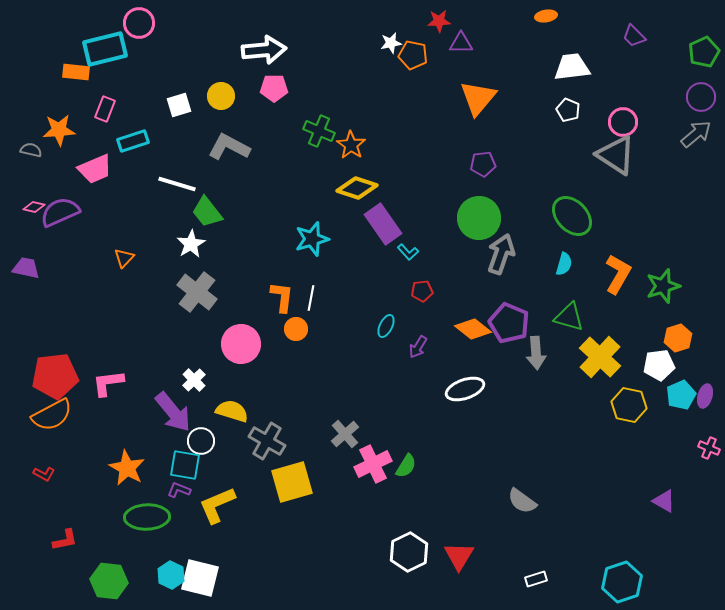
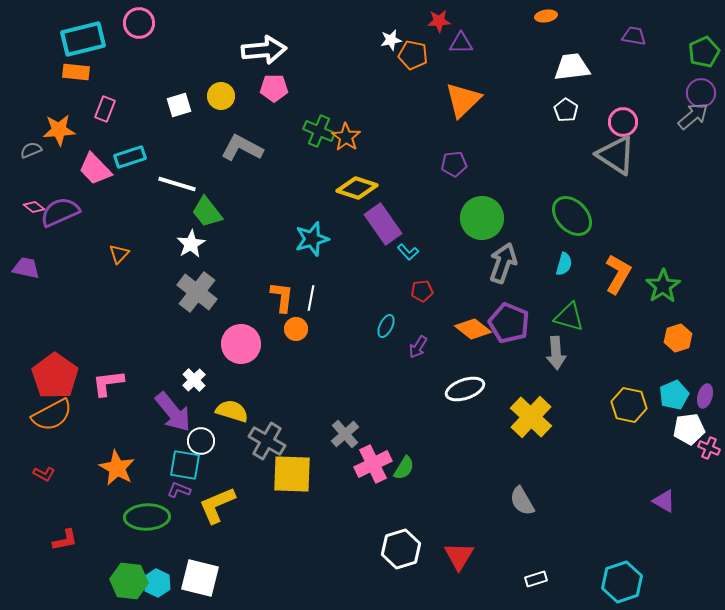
purple trapezoid at (634, 36): rotated 145 degrees clockwise
white star at (391, 43): moved 3 px up
cyan rectangle at (105, 49): moved 22 px left, 10 px up
purple circle at (701, 97): moved 4 px up
orange triangle at (478, 98): moved 15 px left, 2 px down; rotated 6 degrees clockwise
white pentagon at (568, 110): moved 2 px left; rotated 10 degrees clockwise
gray arrow at (696, 134): moved 3 px left, 18 px up
cyan rectangle at (133, 141): moved 3 px left, 16 px down
orange star at (351, 145): moved 5 px left, 8 px up
gray L-shape at (229, 147): moved 13 px right, 1 px down
gray semicircle at (31, 150): rotated 35 degrees counterclockwise
purple pentagon at (483, 164): moved 29 px left
pink trapezoid at (95, 169): rotated 69 degrees clockwise
pink diamond at (34, 207): rotated 25 degrees clockwise
green circle at (479, 218): moved 3 px right
gray arrow at (501, 254): moved 2 px right, 9 px down
orange triangle at (124, 258): moved 5 px left, 4 px up
green star at (663, 286): rotated 16 degrees counterclockwise
gray arrow at (536, 353): moved 20 px right
yellow cross at (600, 357): moved 69 px left, 60 px down
white pentagon at (659, 365): moved 30 px right, 64 px down
red pentagon at (55, 376): rotated 30 degrees counterclockwise
cyan pentagon at (681, 395): moved 7 px left
green semicircle at (406, 466): moved 2 px left, 2 px down
orange star at (127, 468): moved 10 px left
yellow square at (292, 482): moved 8 px up; rotated 18 degrees clockwise
gray semicircle at (522, 501): rotated 24 degrees clockwise
white hexagon at (409, 552): moved 8 px left, 3 px up; rotated 9 degrees clockwise
cyan hexagon at (171, 575): moved 14 px left, 8 px down
green hexagon at (109, 581): moved 20 px right
